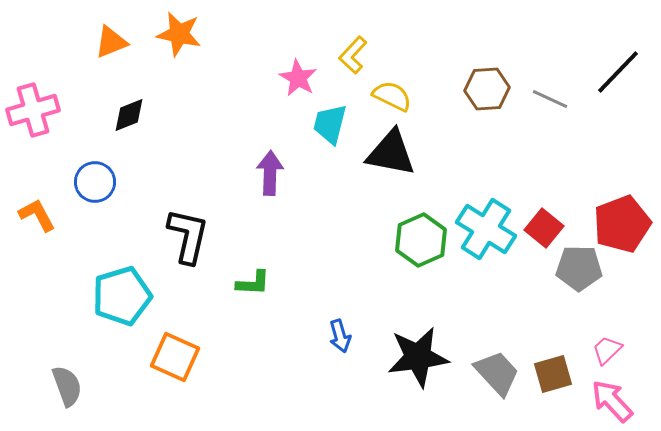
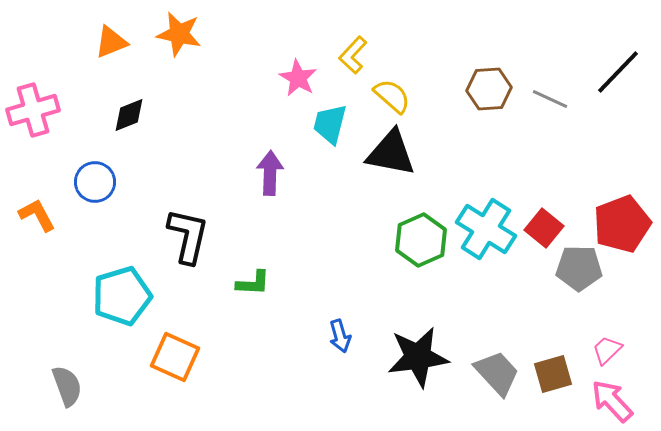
brown hexagon: moved 2 px right
yellow semicircle: rotated 15 degrees clockwise
